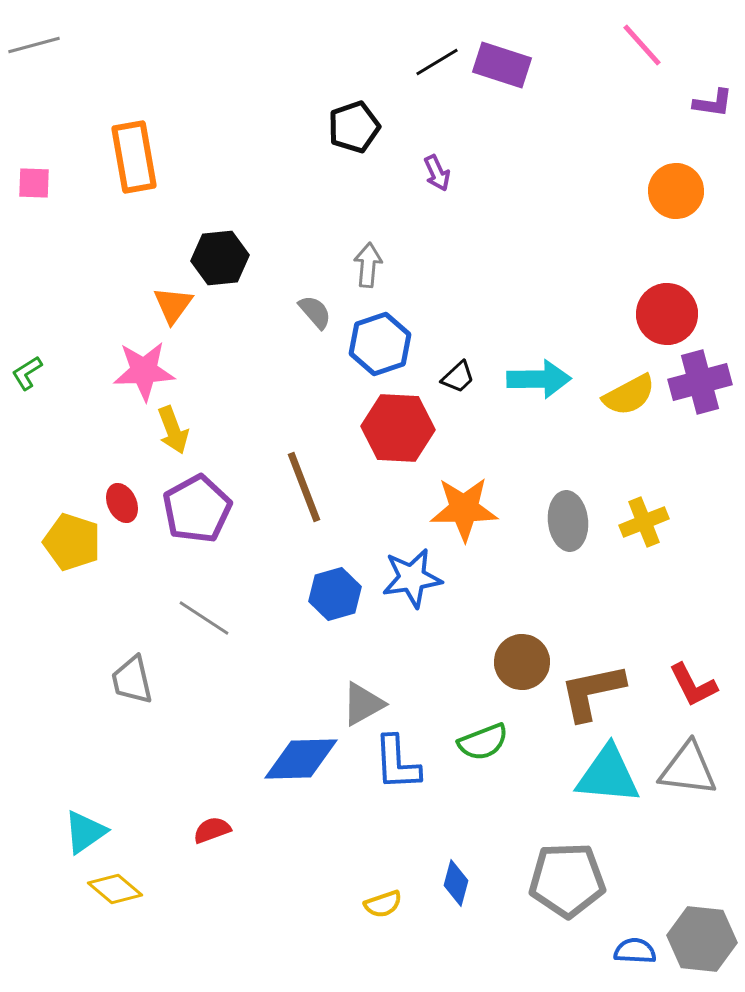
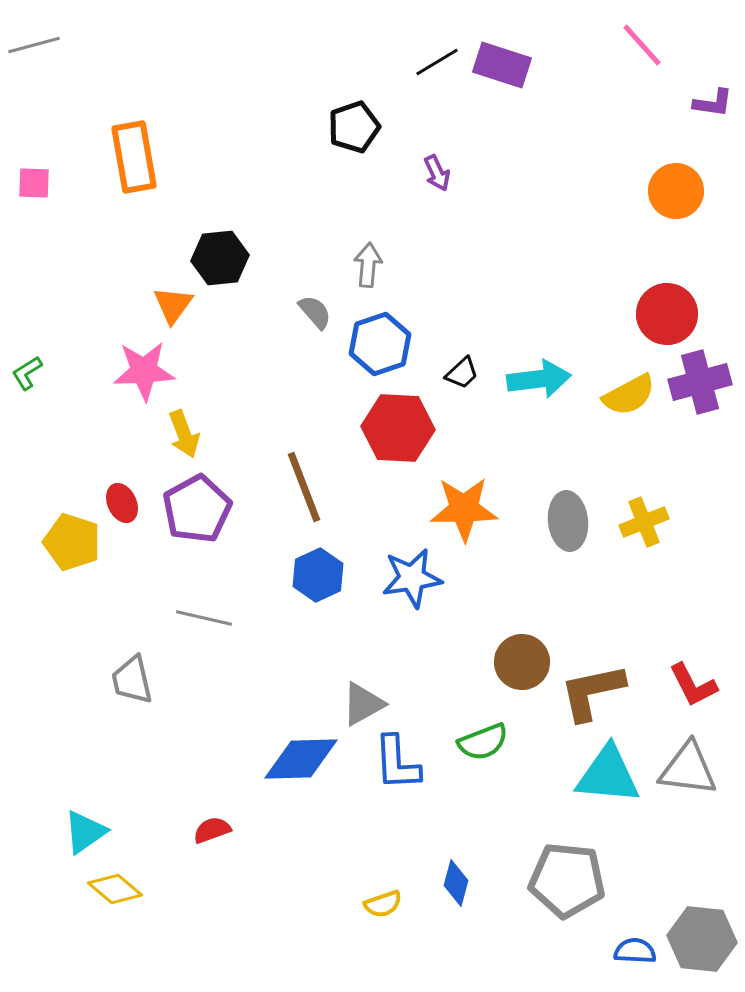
black trapezoid at (458, 377): moved 4 px right, 4 px up
cyan arrow at (539, 379): rotated 6 degrees counterclockwise
yellow arrow at (173, 430): moved 11 px right, 4 px down
blue hexagon at (335, 594): moved 17 px left, 19 px up; rotated 9 degrees counterclockwise
gray line at (204, 618): rotated 20 degrees counterclockwise
gray pentagon at (567, 880): rotated 8 degrees clockwise
